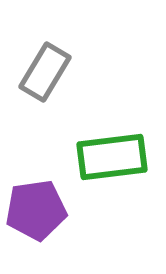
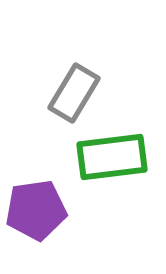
gray rectangle: moved 29 px right, 21 px down
